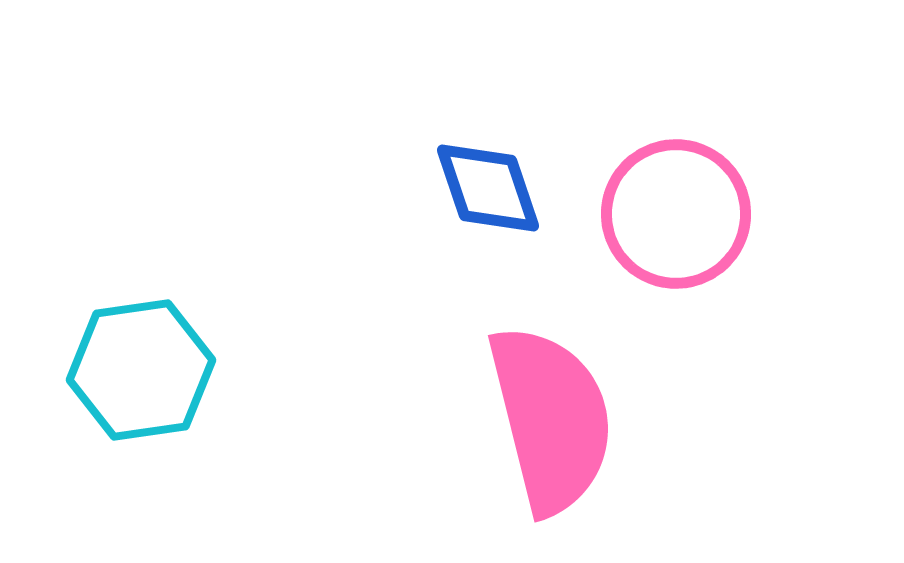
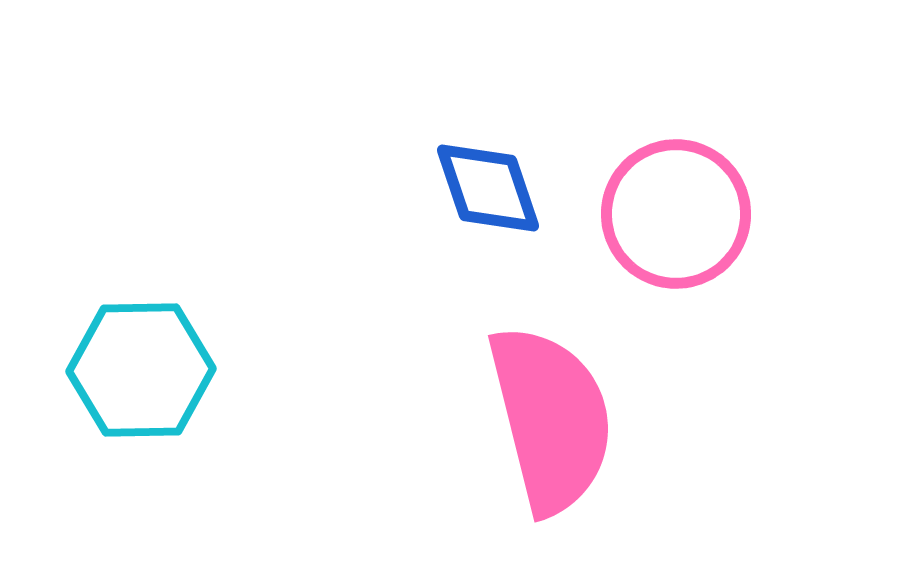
cyan hexagon: rotated 7 degrees clockwise
